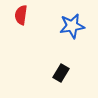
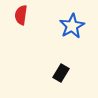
blue star: rotated 20 degrees counterclockwise
